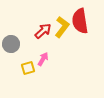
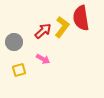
red semicircle: moved 1 px right, 3 px up
gray circle: moved 3 px right, 2 px up
pink arrow: rotated 88 degrees clockwise
yellow square: moved 9 px left, 2 px down
